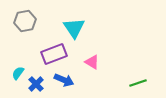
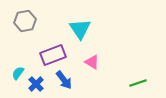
cyan triangle: moved 6 px right, 1 px down
purple rectangle: moved 1 px left, 1 px down
blue arrow: rotated 30 degrees clockwise
